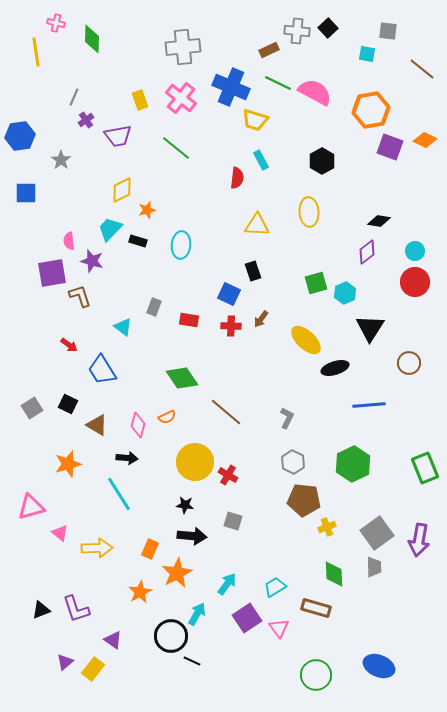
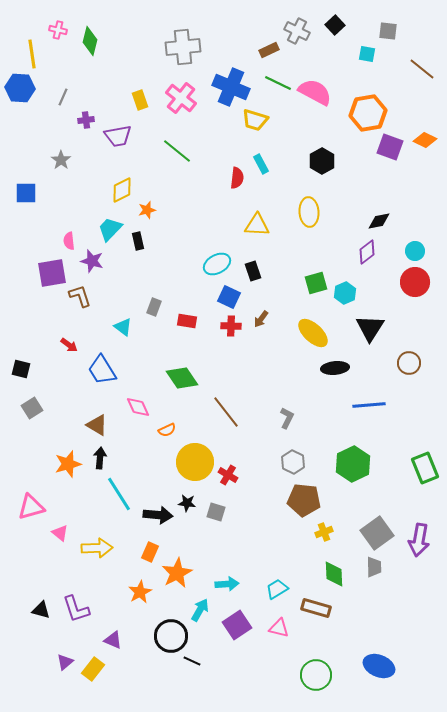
pink cross at (56, 23): moved 2 px right, 7 px down
black square at (328, 28): moved 7 px right, 3 px up
gray cross at (297, 31): rotated 20 degrees clockwise
green diamond at (92, 39): moved 2 px left, 2 px down; rotated 12 degrees clockwise
yellow line at (36, 52): moved 4 px left, 2 px down
gray line at (74, 97): moved 11 px left
orange hexagon at (371, 110): moved 3 px left, 3 px down
purple cross at (86, 120): rotated 28 degrees clockwise
blue hexagon at (20, 136): moved 48 px up; rotated 12 degrees clockwise
green line at (176, 148): moved 1 px right, 3 px down
cyan rectangle at (261, 160): moved 4 px down
black diamond at (379, 221): rotated 20 degrees counterclockwise
black rectangle at (138, 241): rotated 60 degrees clockwise
cyan ellipse at (181, 245): moved 36 px right, 19 px down; rotated 56 degrees clockwise
blue square at (229, 294): moved 3 px down
red rectangle at (189, 320): moved 2 px left, 1 px down
yellow ellipse at (306, 340): moved 7 px right, 7 px up
black ellipse at (335, 368): rotated 12 degrees clockwise
black square at (68, 404): moved 47 px left, 35 px up; rotated 12 degrees counterclockwise
brown line at (226, 412): rotated 12 degrees clockwise
orange semicircle at (167, 417): moved 13 px down
pink diamond at (138, 425): moved 18 px up; rotated 40 degrees counterclockwise
black arrow at (127, 458): moved 27 px left; rotated 90 degrees counterclockwise
black star at (185, 505): moved 2 px right, 2 px up
gray square at (233, 521): moved 17 px left, 9 px up
yellow cross at (327, 527): moved 3 px left, 5 px down
black arrow at (192, 536): moved 34 px left, 21 px up
orange rectangle at (150, 549): moved 3 px down
cyan arrow at (227, 584): rotated 50 degrees clockwise
cyan trapezoid at (275, 587): moved 2 px right, 2 px down
black triangle at (41, 610): rotated 36 degrees clockwise
cyan arrow at (197, 614): moved 3 px right, 4 px up
purple square at (247, 618): moved 10 px left, 7 px down
pink triangle at (279, 628): rotated 40 degrees counterclockwise
purple triangle at (113, 640): rotated 12 degrees counterclockwise
